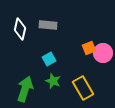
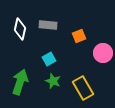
orange square: moved 10 px left, 12 px up
green arrow: moved 5 px left, 7 px up
